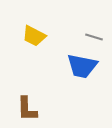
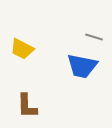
yellow trapezoid: moved 12 px left, 13 px down
brown L-shape: moved 3 px up
